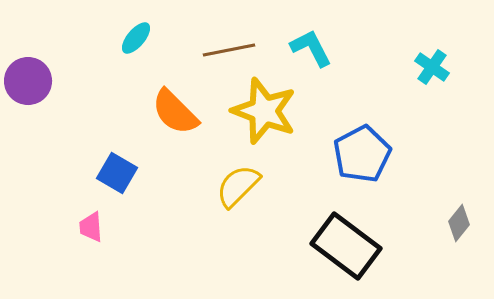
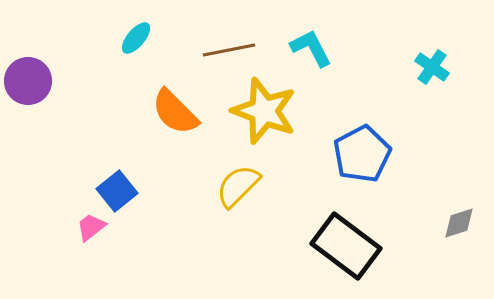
blue square: moved 18 px down; rotated 21 degrees clockwise
gray diamond: rotated 33 degrees clockwise
pink trapezoid: rotated 56 degrees clockwise
